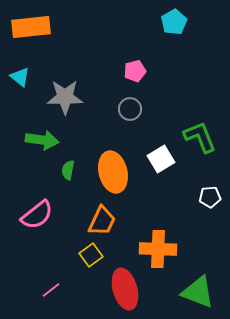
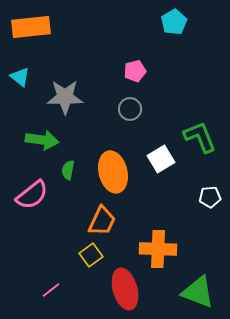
pink semicircle: moved 5 px left, 20 px up
